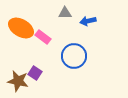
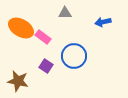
blue arrow: moved 15 px right, 1 px down
purple square: moved 11 px right, 7 px up
